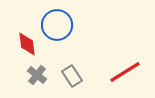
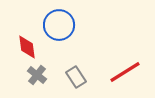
blue circle: moved 2 px right
red diamond: moved 3 px down
gray rectangle: moved 4 px right, 1 px down
